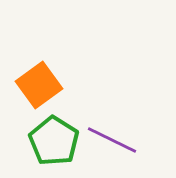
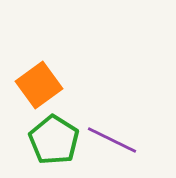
green pentagon: moved 1 px up
